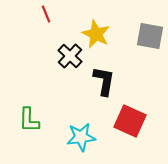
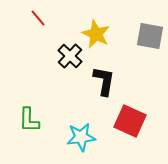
red line: moved 8 px left, 4 px down; rotated 18 degrees counterclockwise
